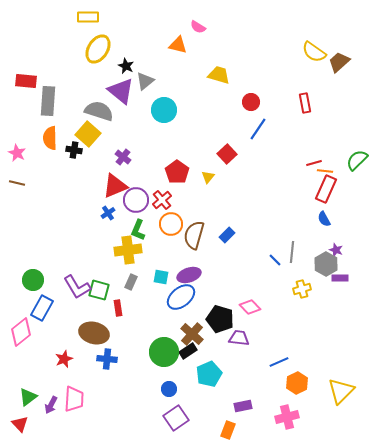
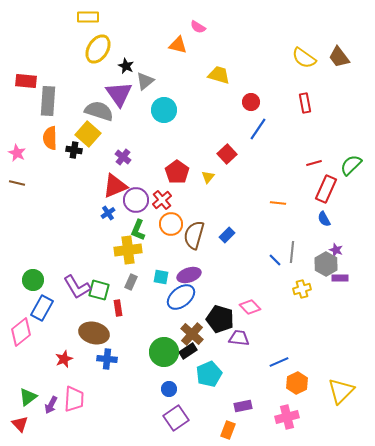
yellow semicircle at (314, 52): moved 10 px left, 6 px down
brown trapezoid at (339, 62): moved 5 px up; rotated 85 degrees counterclockwise
purple triangle at (121, 91): moved 2 px left, 3 px down; rotated 16 degrees clockwise
green semicircle at (357, 160): moved 6 px left, 5 px down
orange line at (325, 171): moved 47 px left, 32 px down
